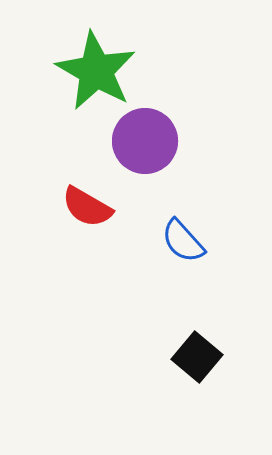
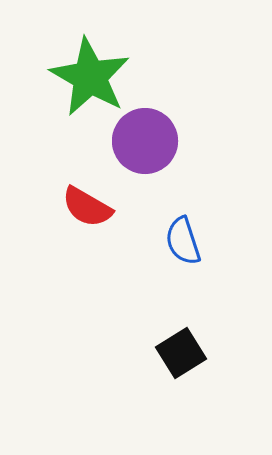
green star: moved 6 px left, 6 px down
blue semicircle: rotated 24 degrees clockwise
black square: moved 16 px left, 4 px up; rotated 18 degrees clockwise
